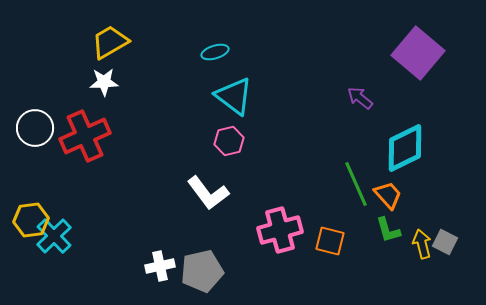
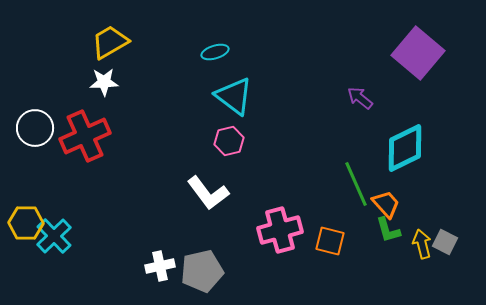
orange trapezoid: moved 2 px left, 9 px down
yellow hexagon: moved 5 px left, 3 px down; rotated 8 degrees clockwise
